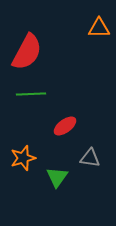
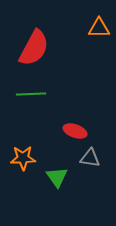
red semicircle: moved 7 px right, 4 px up
red ellipse: moved 10 px right, 5 px down; rotated 55 degrees clockwise
orange star: rotated 15 degrees clockwise
green triangle: rotated 10 degrees counterclockwise
